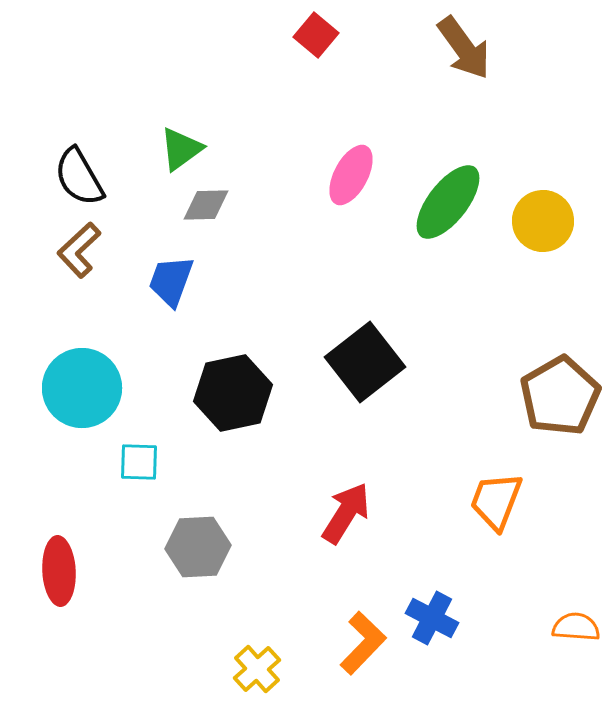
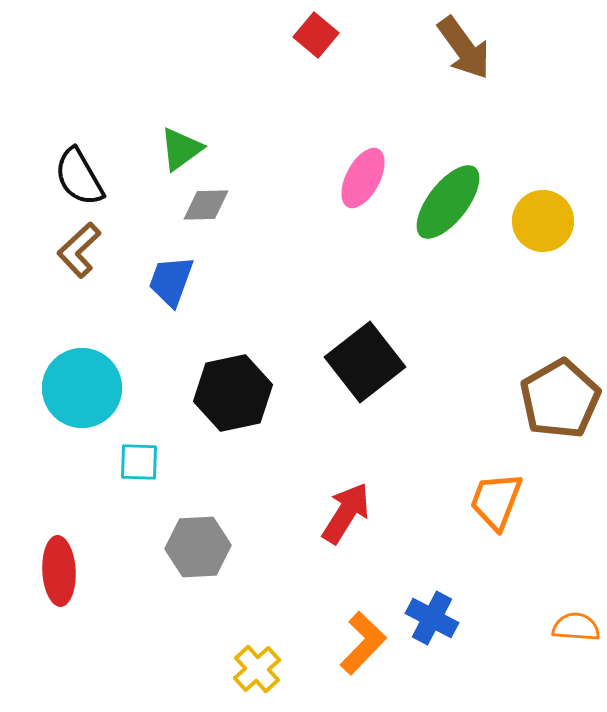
pink ellipse: moved 12 px right, 3 px down
brown pentagon: moved 3 px down
